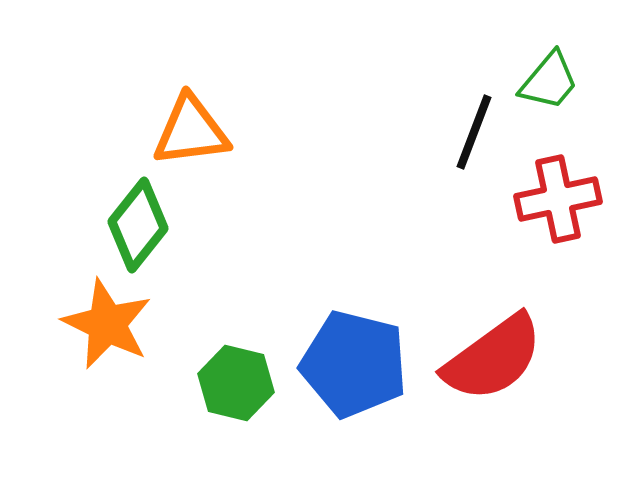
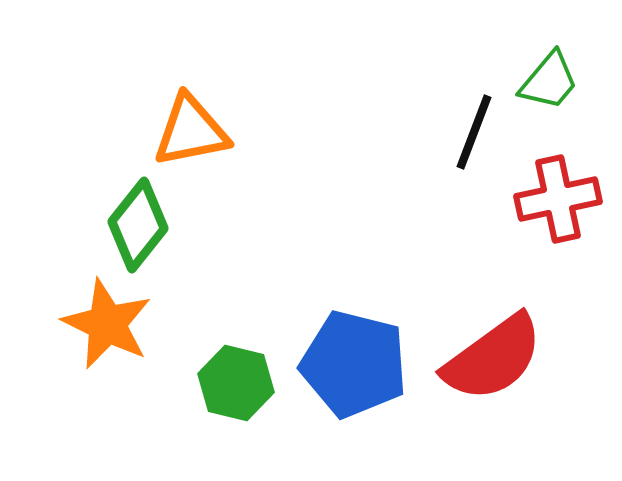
orange triangle: rotated 4 degrees counterclockwise
